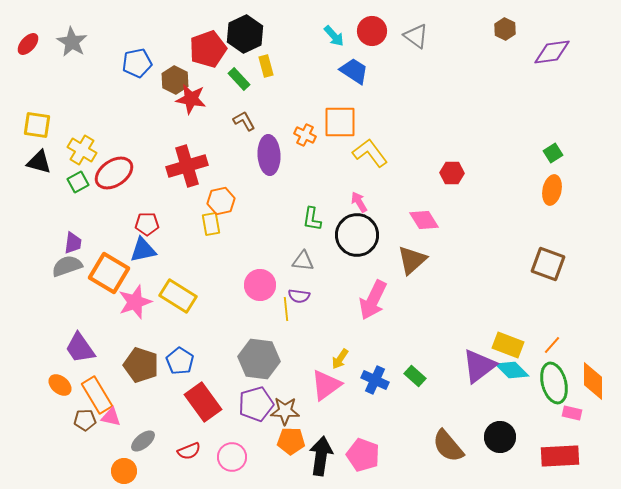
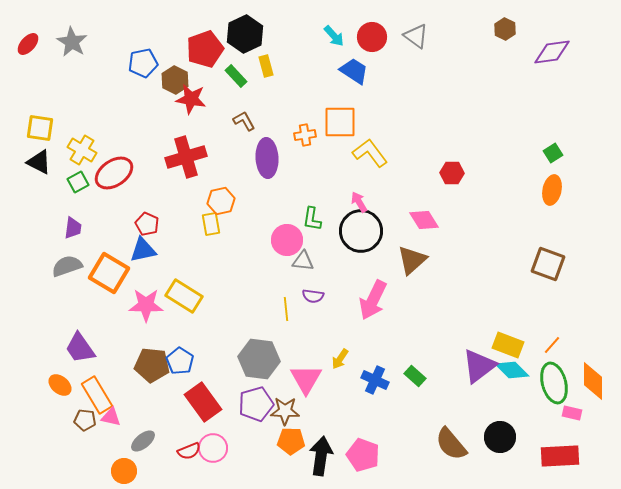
red circle at (372, 31): moved 6 px down
red pentagon at (208, 49): moved 3 px left
blue pentagon at (137, 63): moved 6 px right
green rectangle at (239, 79): moved 3 px left, 3 px up
yellow square at (37, 125): moved 3 px right, 3 px down
orange cross at (305, 135): rotated 35 degrees counterclockwise
purple ellipse at (269, 155): moved 2 px left, 3 px down
black triangle at (39, 162): rotated 12 degrees clockwise
red cross at (187, 166): moved 1 px left, 9 px up
red pentagon at (147, 224): rotated 25 degrees clockwise
black circle at (357, 235): moved 4 px right, 4 px up
purple trapezoid at (73, 243): moved 15 px up
pink circle at (260, 285): moved 27 px right, 45 px up
yellow rectangle at (178, 296): moved 6 px right
purple semicircle at (299, 296): moved 14 px right
pink star at (135, 302): moved 11 px right, 3 px down; rotated 20 degrees clockwise
brown pentagon at (141, 365): moved 11 px right; rotated 12 degrees counterclockwise
pink triangle at (326, 385): moved 20 px left, 6 px up; rotated 24 degrees counterclockwise
brown pentagon at (85, 420): rotated 10 degrees clockwise
brown semicircle at (448, 446): moved 3 px right, 2 px up
pink circle at (232, 457): moved 19 px left, 9 px up
